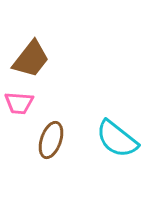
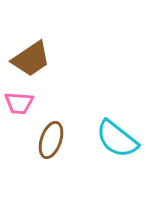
brown trapezoid: rotated 18 degrees clockwise
